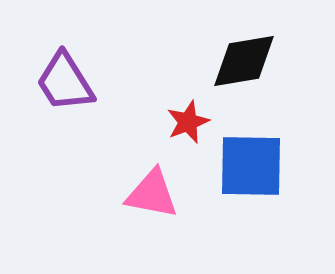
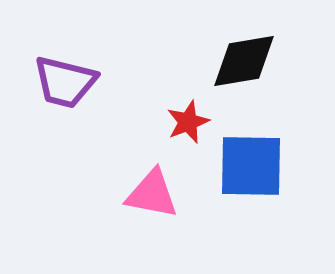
purple trapezoid: rotated 44 degrees counterclockwise
